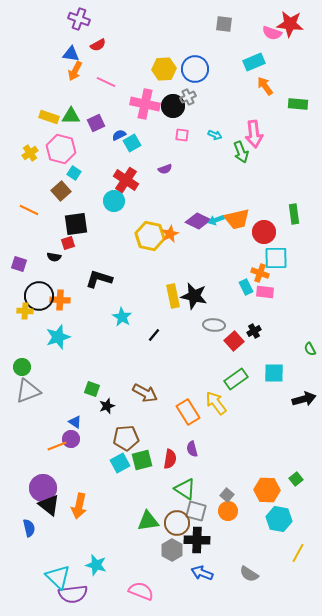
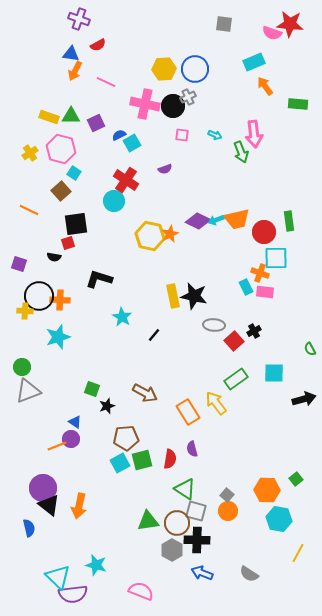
green rectangle at (294, 214): moved 5 px left, 7 px down
